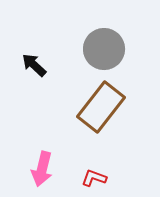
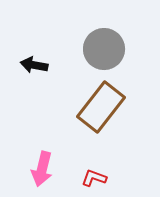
black arrow: rotated 32 degrees counterclockwise
